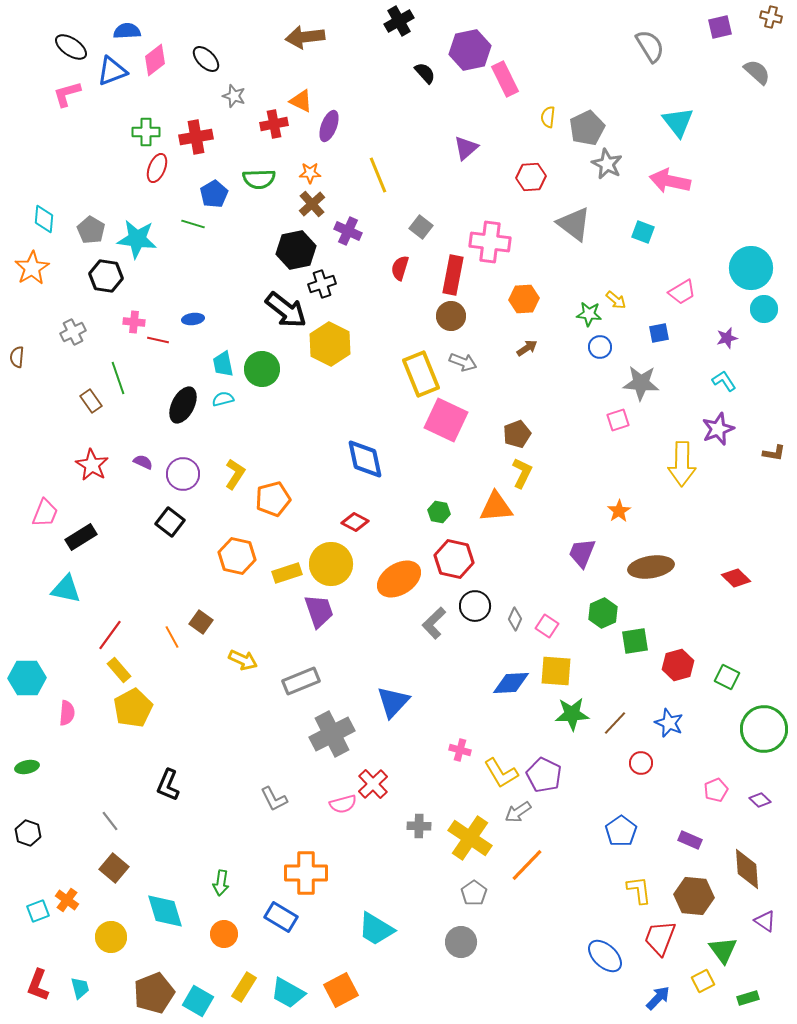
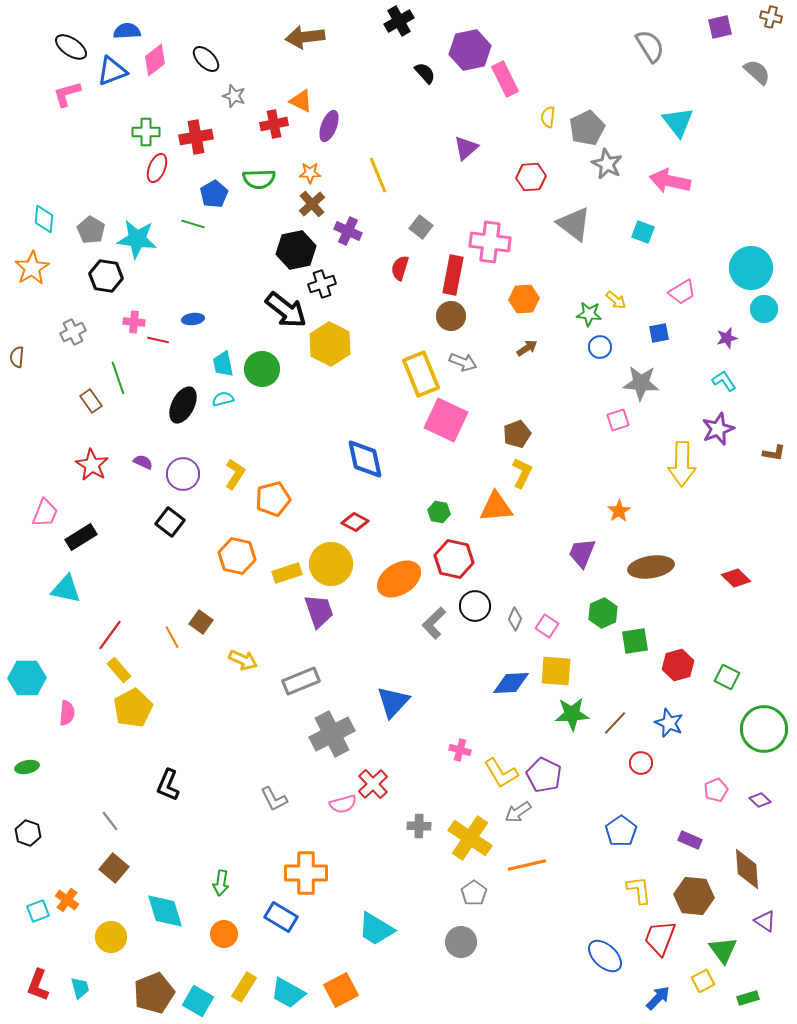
orange line at (527, 865): rotated 33 degrees clockwise
